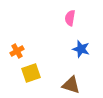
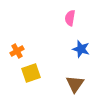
brown triangle: moved 4 px right, 1 px up; rotated 48 degrees clockwise
